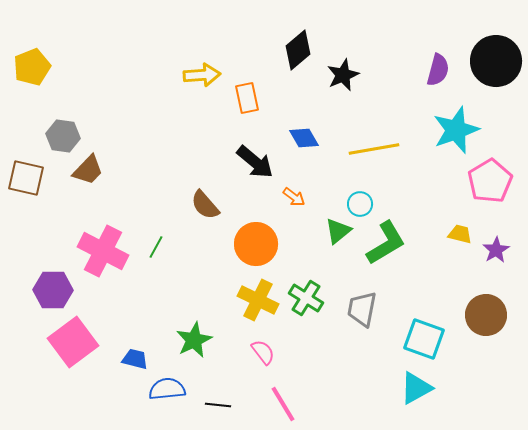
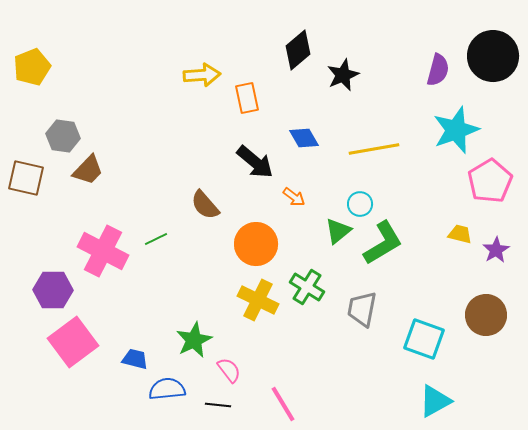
black circle: moved 3 px left, 5 px up
green L-shape: moved 3 px left
green line: moved 8 px up; rotated 35 degrees clockwise
green cross: moved 1 px right, 11 px up
pink semicircle: moved 34 px left, 18 px down
cyan triangle: moved 19 px right, 13 px down
